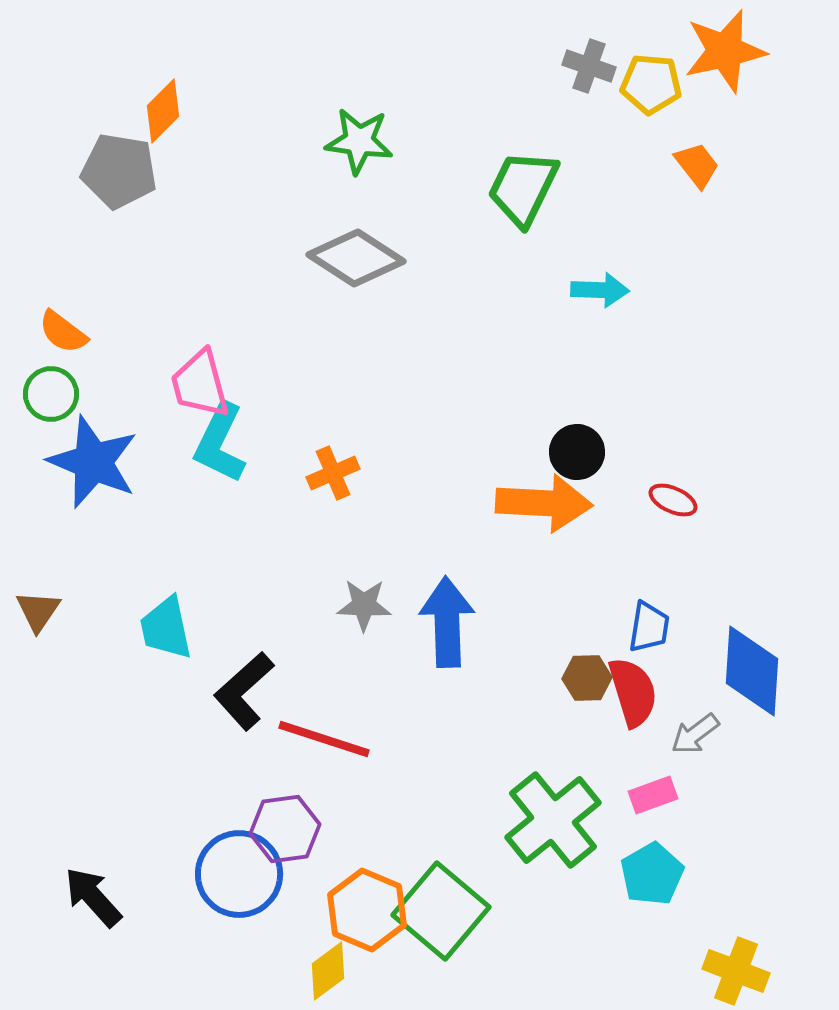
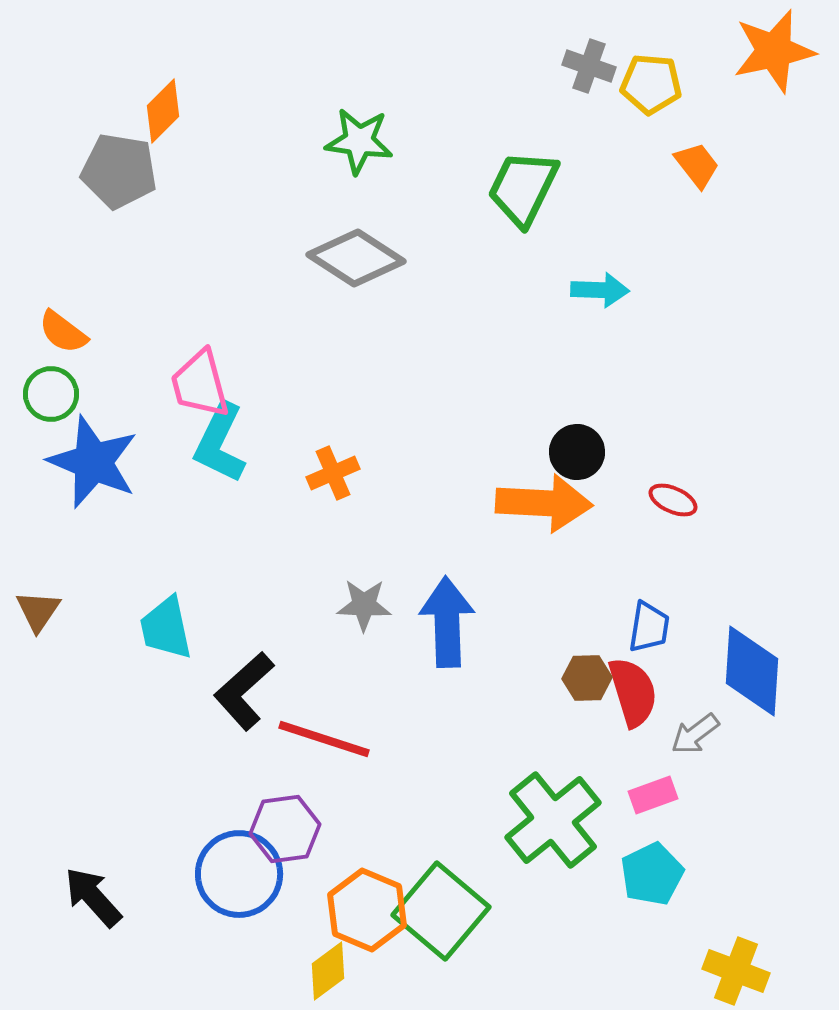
orange star: moved 49 px right
cyan pentagon: rotated 4 degrees clockwise
